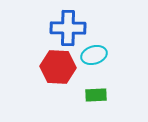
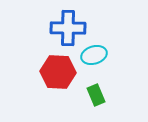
red hexagon: moved 5 px down
green rectangle: rotated 70 degrees clockwise
